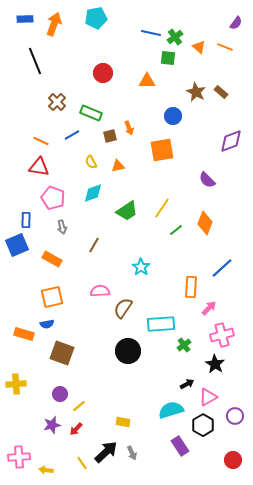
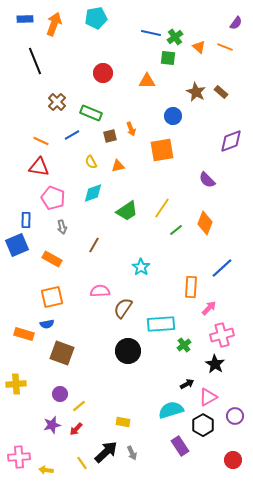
orange arrow at (129, 128): moved 2 px right, 1 px down
